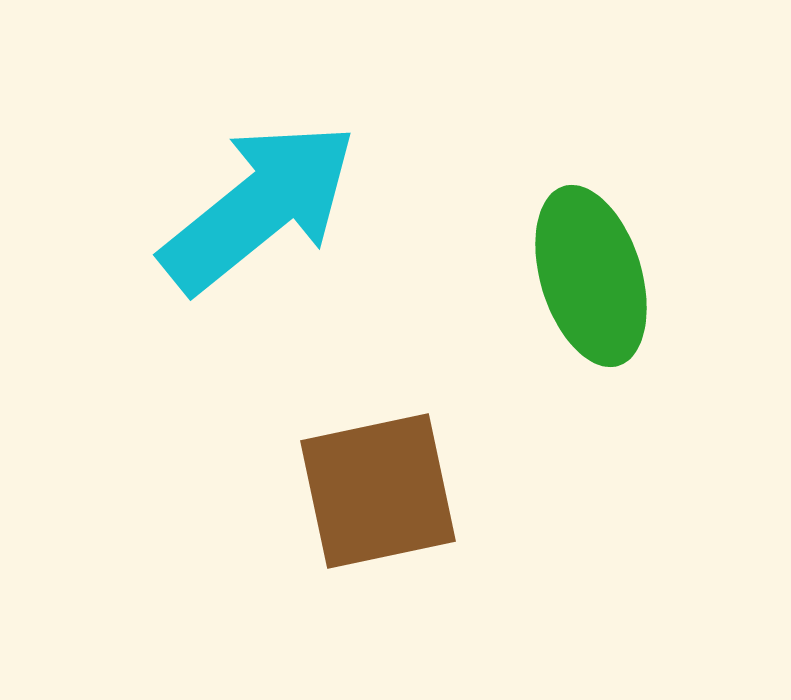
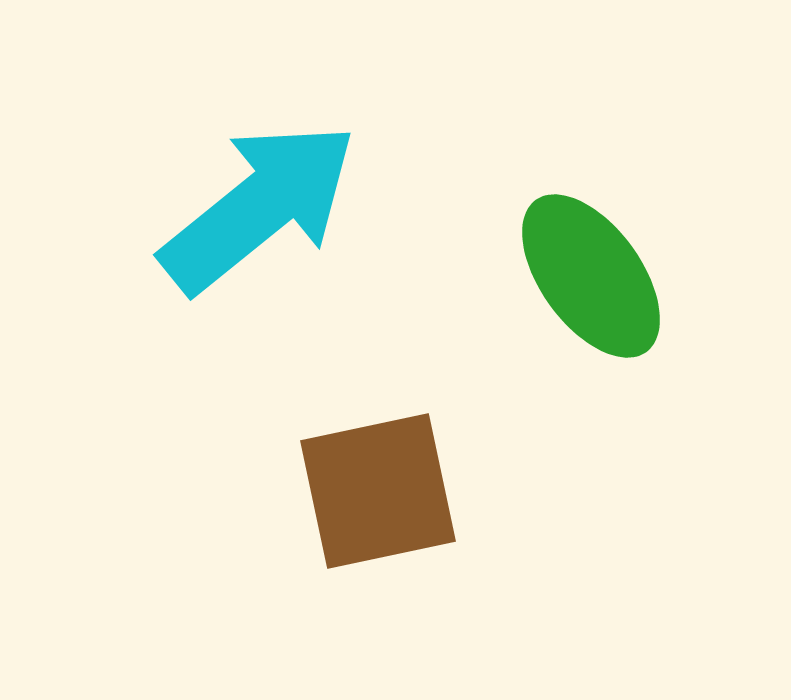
green ellipse: rotated 19 degrees counterclockwise
